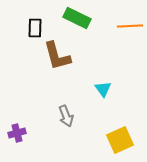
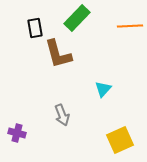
green rectangle: rotated 72 degrees counterclockwise
black rectangle: rotated 12 degrees counterclockwise
brown L-shape: moved 1 px right, 2 px up
cyan triangle: rotated 18 degrees clockwise
gray arrow: moved 4 px left, 1 px up
purple cross: rotated 30 degrees clockwise
